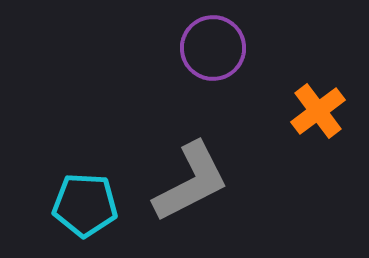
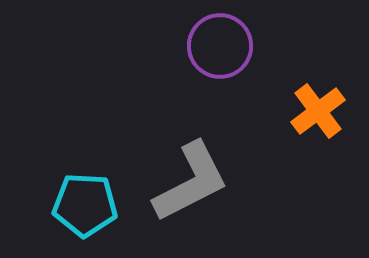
purple circle: moved 7 px right, 2 px up
